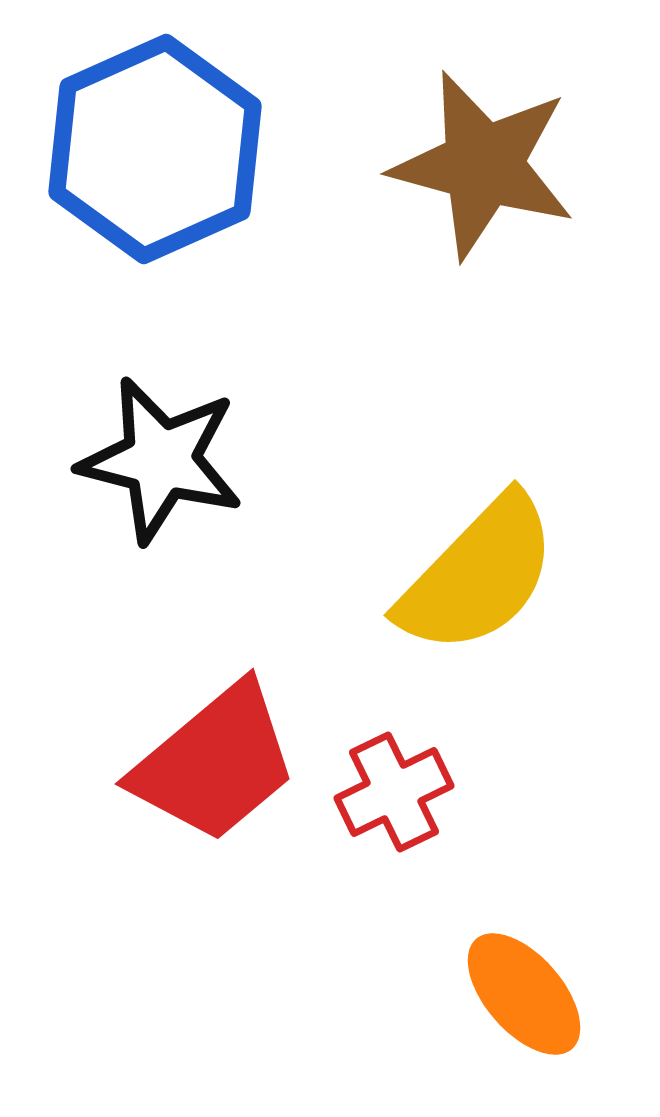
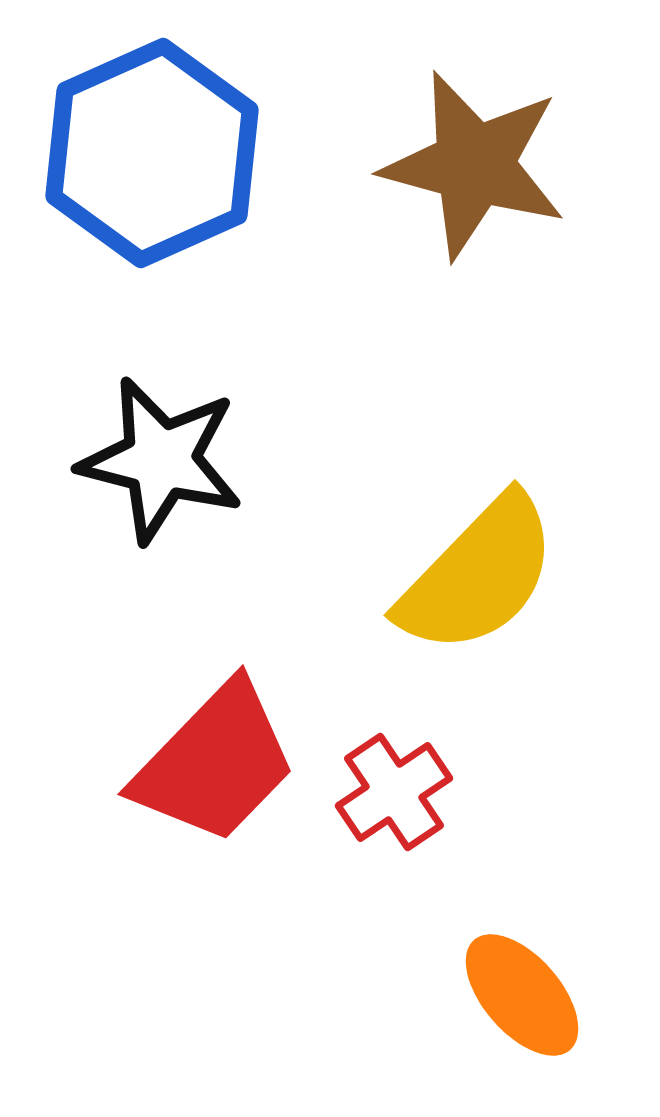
blue hexagon: moved 3 px left, 4 px down
brown star: moved 9 px left
red trapezoid: rotated 6 degrees counterclockwise
red cross: rotated 8 degrees counterclockwise
orange ellipse: moved 2 px left, 1 px down
